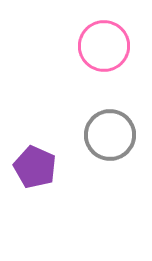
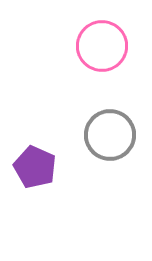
pink circle: moved 2 px left
